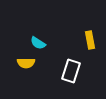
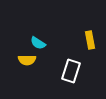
yellow semicircle: moved 1 px right, 3 px up
